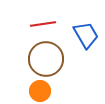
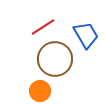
red line: moved 3 px down; rotated 25 degrees counterclockwise
brown circle: moved 9 px right
